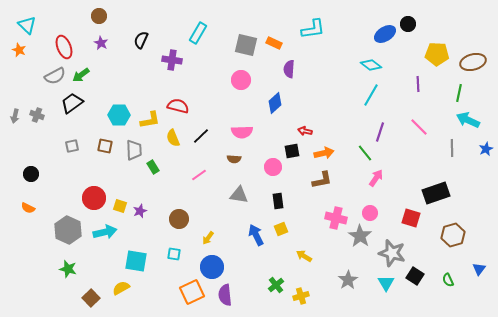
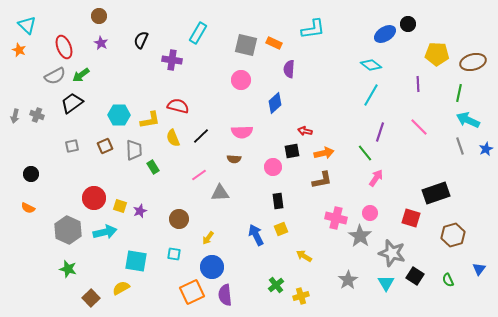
brown square at (105, 146): rotated 35 degrees counterclockwise
gray line at (452, 148): moved 8 px right, 2 px up; rotated 18 degrees counterclockwise
gray triangle at (239, 195): moved 19 px left, 2 px up; rotated 12 degrees counterclockwise
